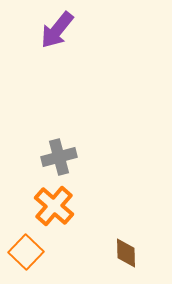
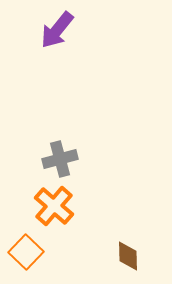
gray cross: moved 1 px right, 2 px down
brown diamond: moved 2 px right, 3 px down
